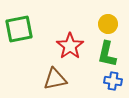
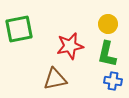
red star: rotated 24 degrees clockwise
